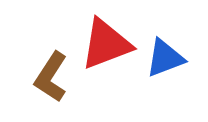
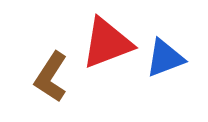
red triangle: moved 1 px right, 1 px up
